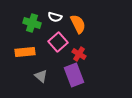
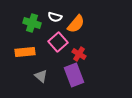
orange semicircle: moved 2 px left; rotated 66 degrees clockwise
